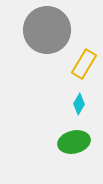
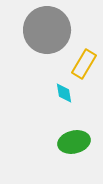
cyan diamond: moved 15 px left, 11 px up; rotated 40 degrees counterclockwise
